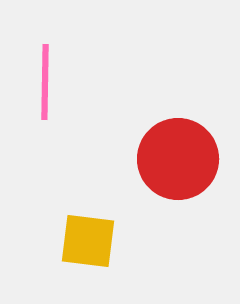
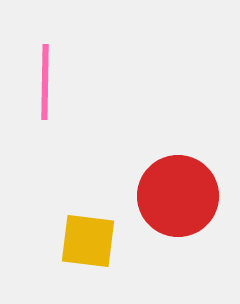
red circle: moved 37 px down
